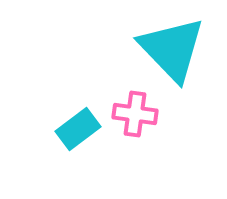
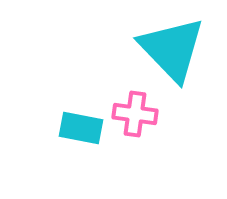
cyan rectangle: moved 3 px right, 1 px up; rotated 48 degrees clockwise
